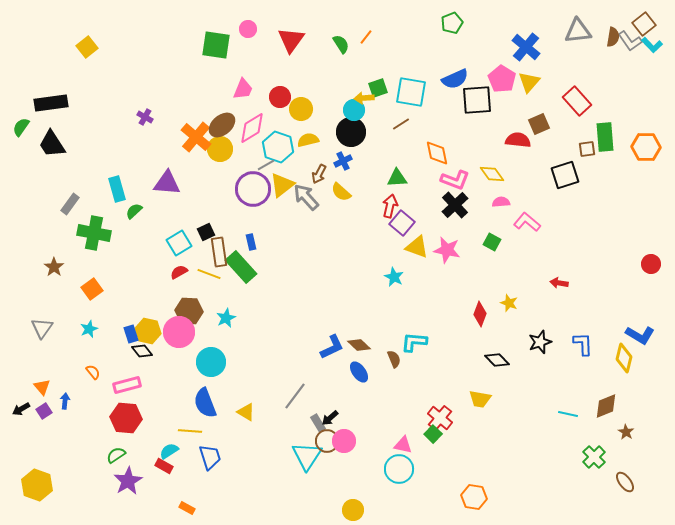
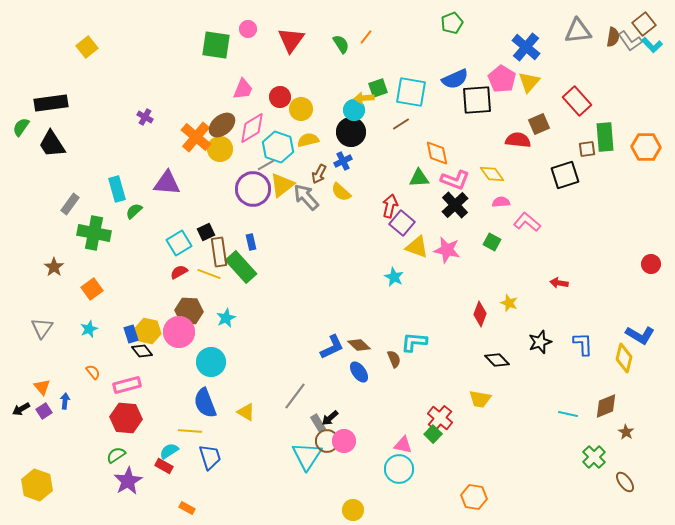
green triangle at (397, 178): moved 22 px right
